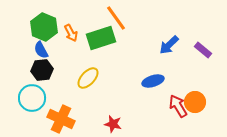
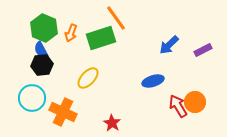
green hexagon: moved 1 px down
orange arrow: rotated 48 degrees clockwise
purple rectangle: rotated 66 degrees counterclockwise
black hexagon: moved 5 px up
orange cross: moved 2 px right, 7 px up
red star: moved 1 px left, 1 px up; rotated 18 degrees clockwise
